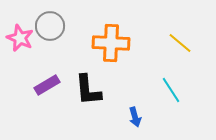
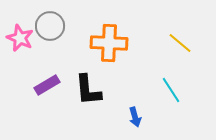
orange cross: moved 2 px left
